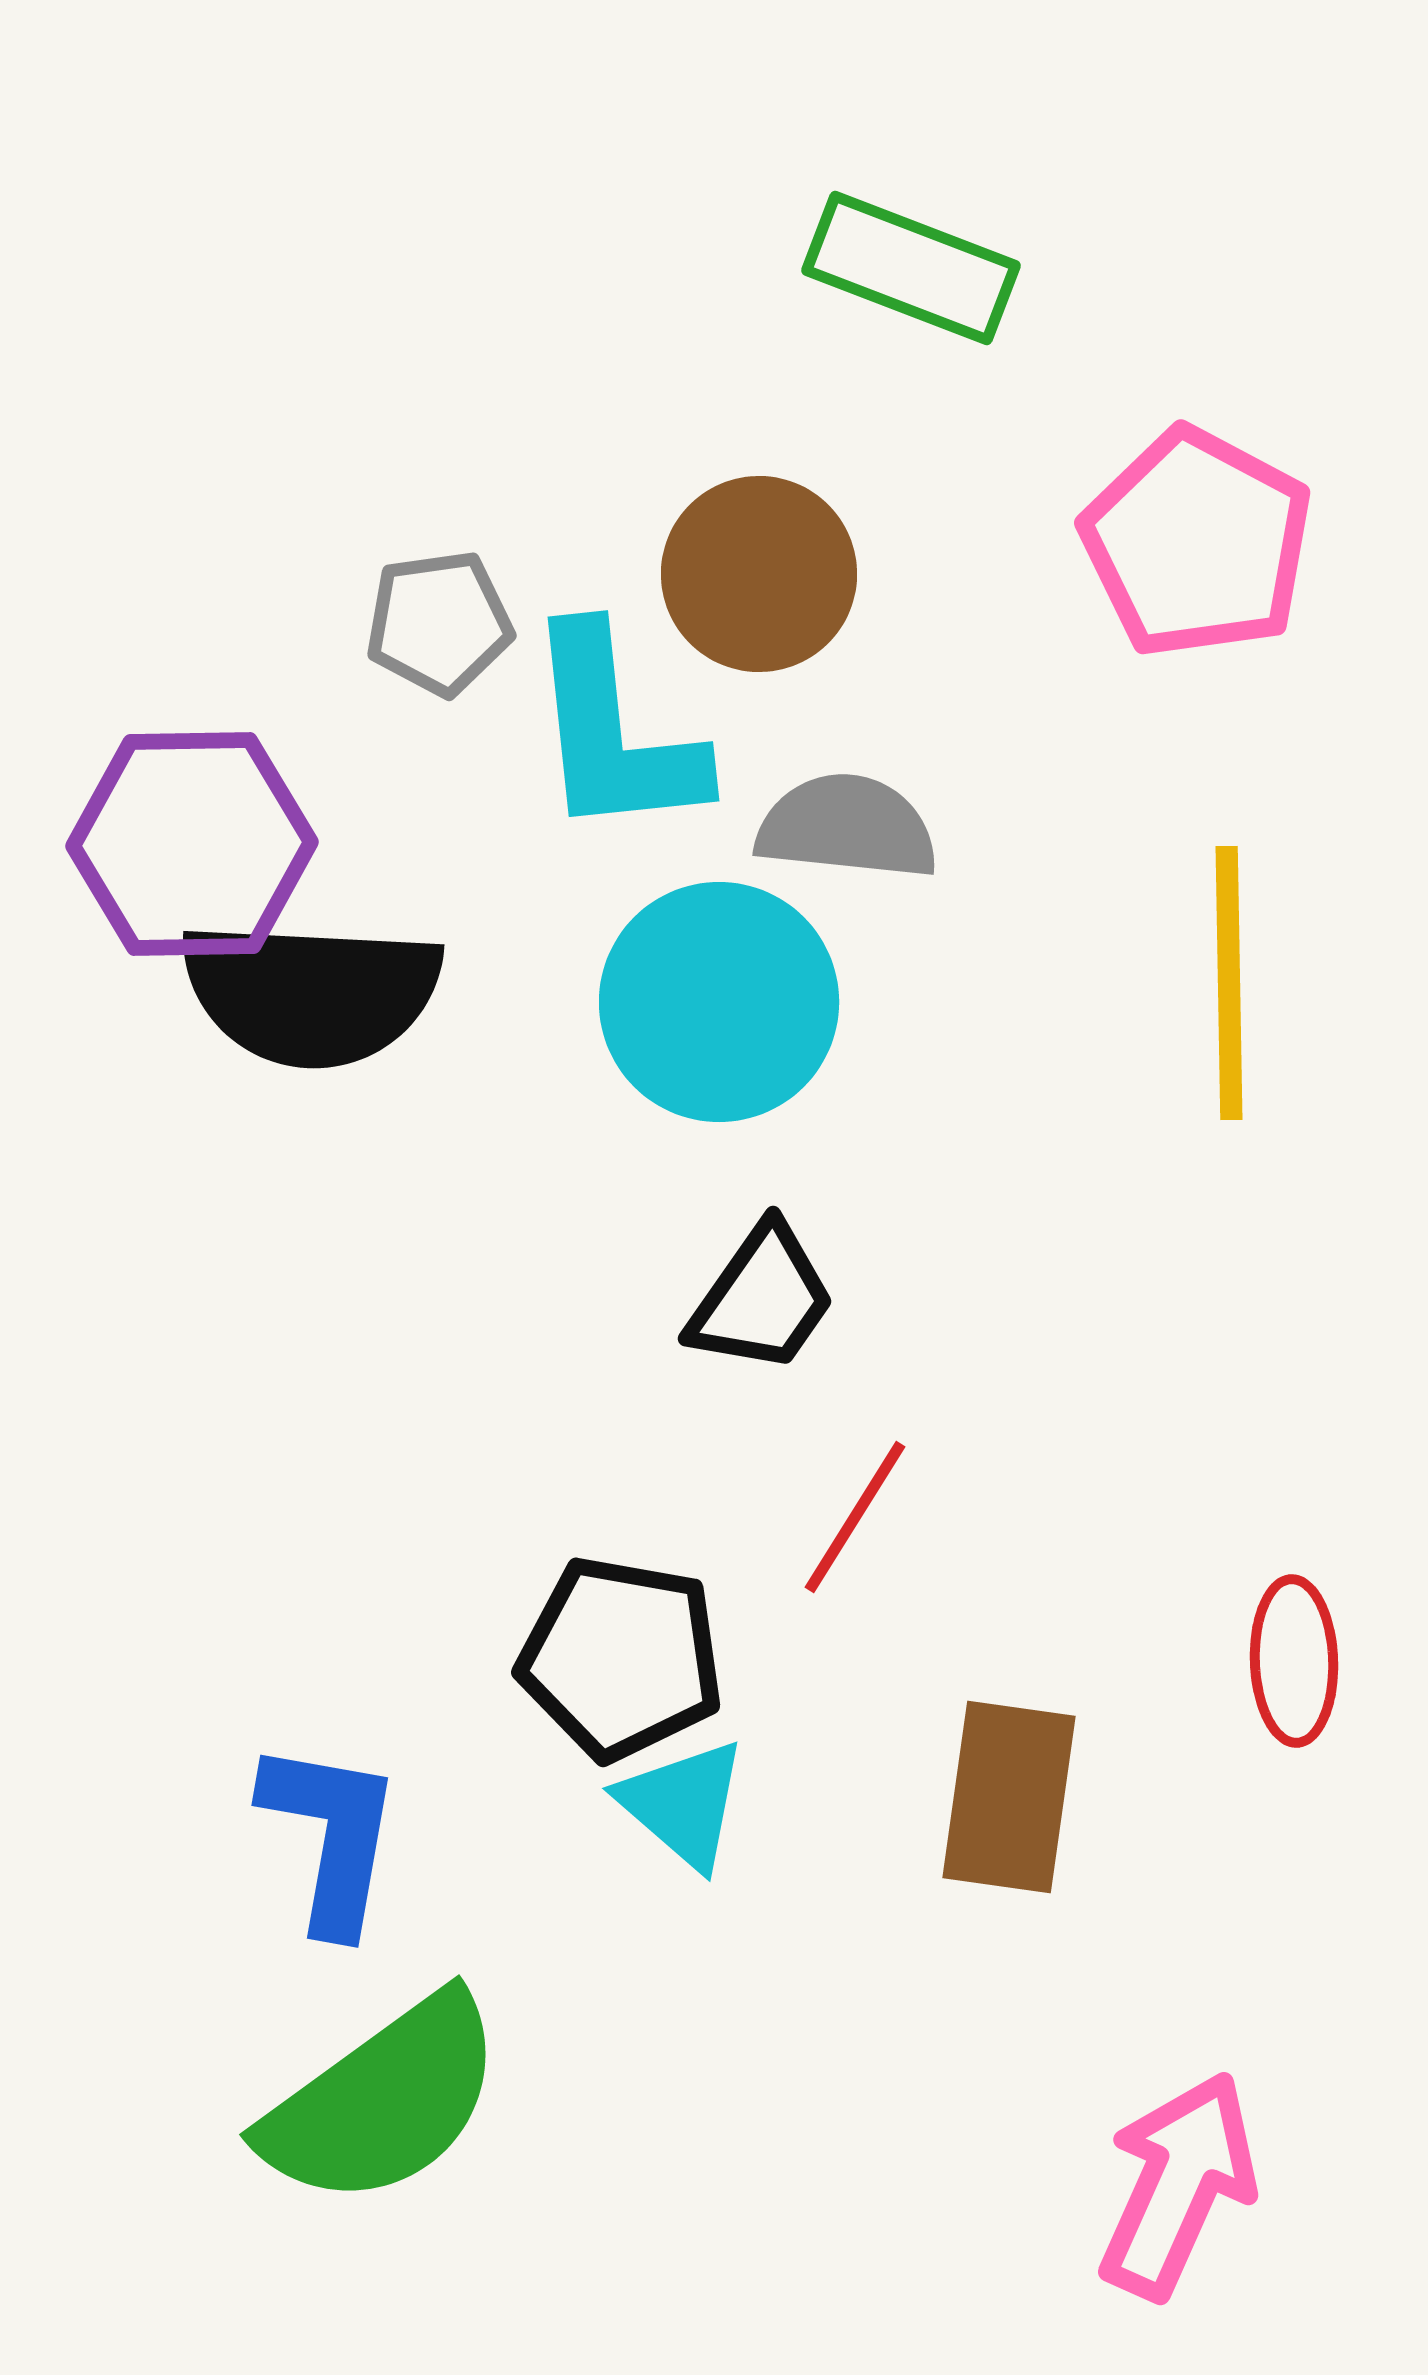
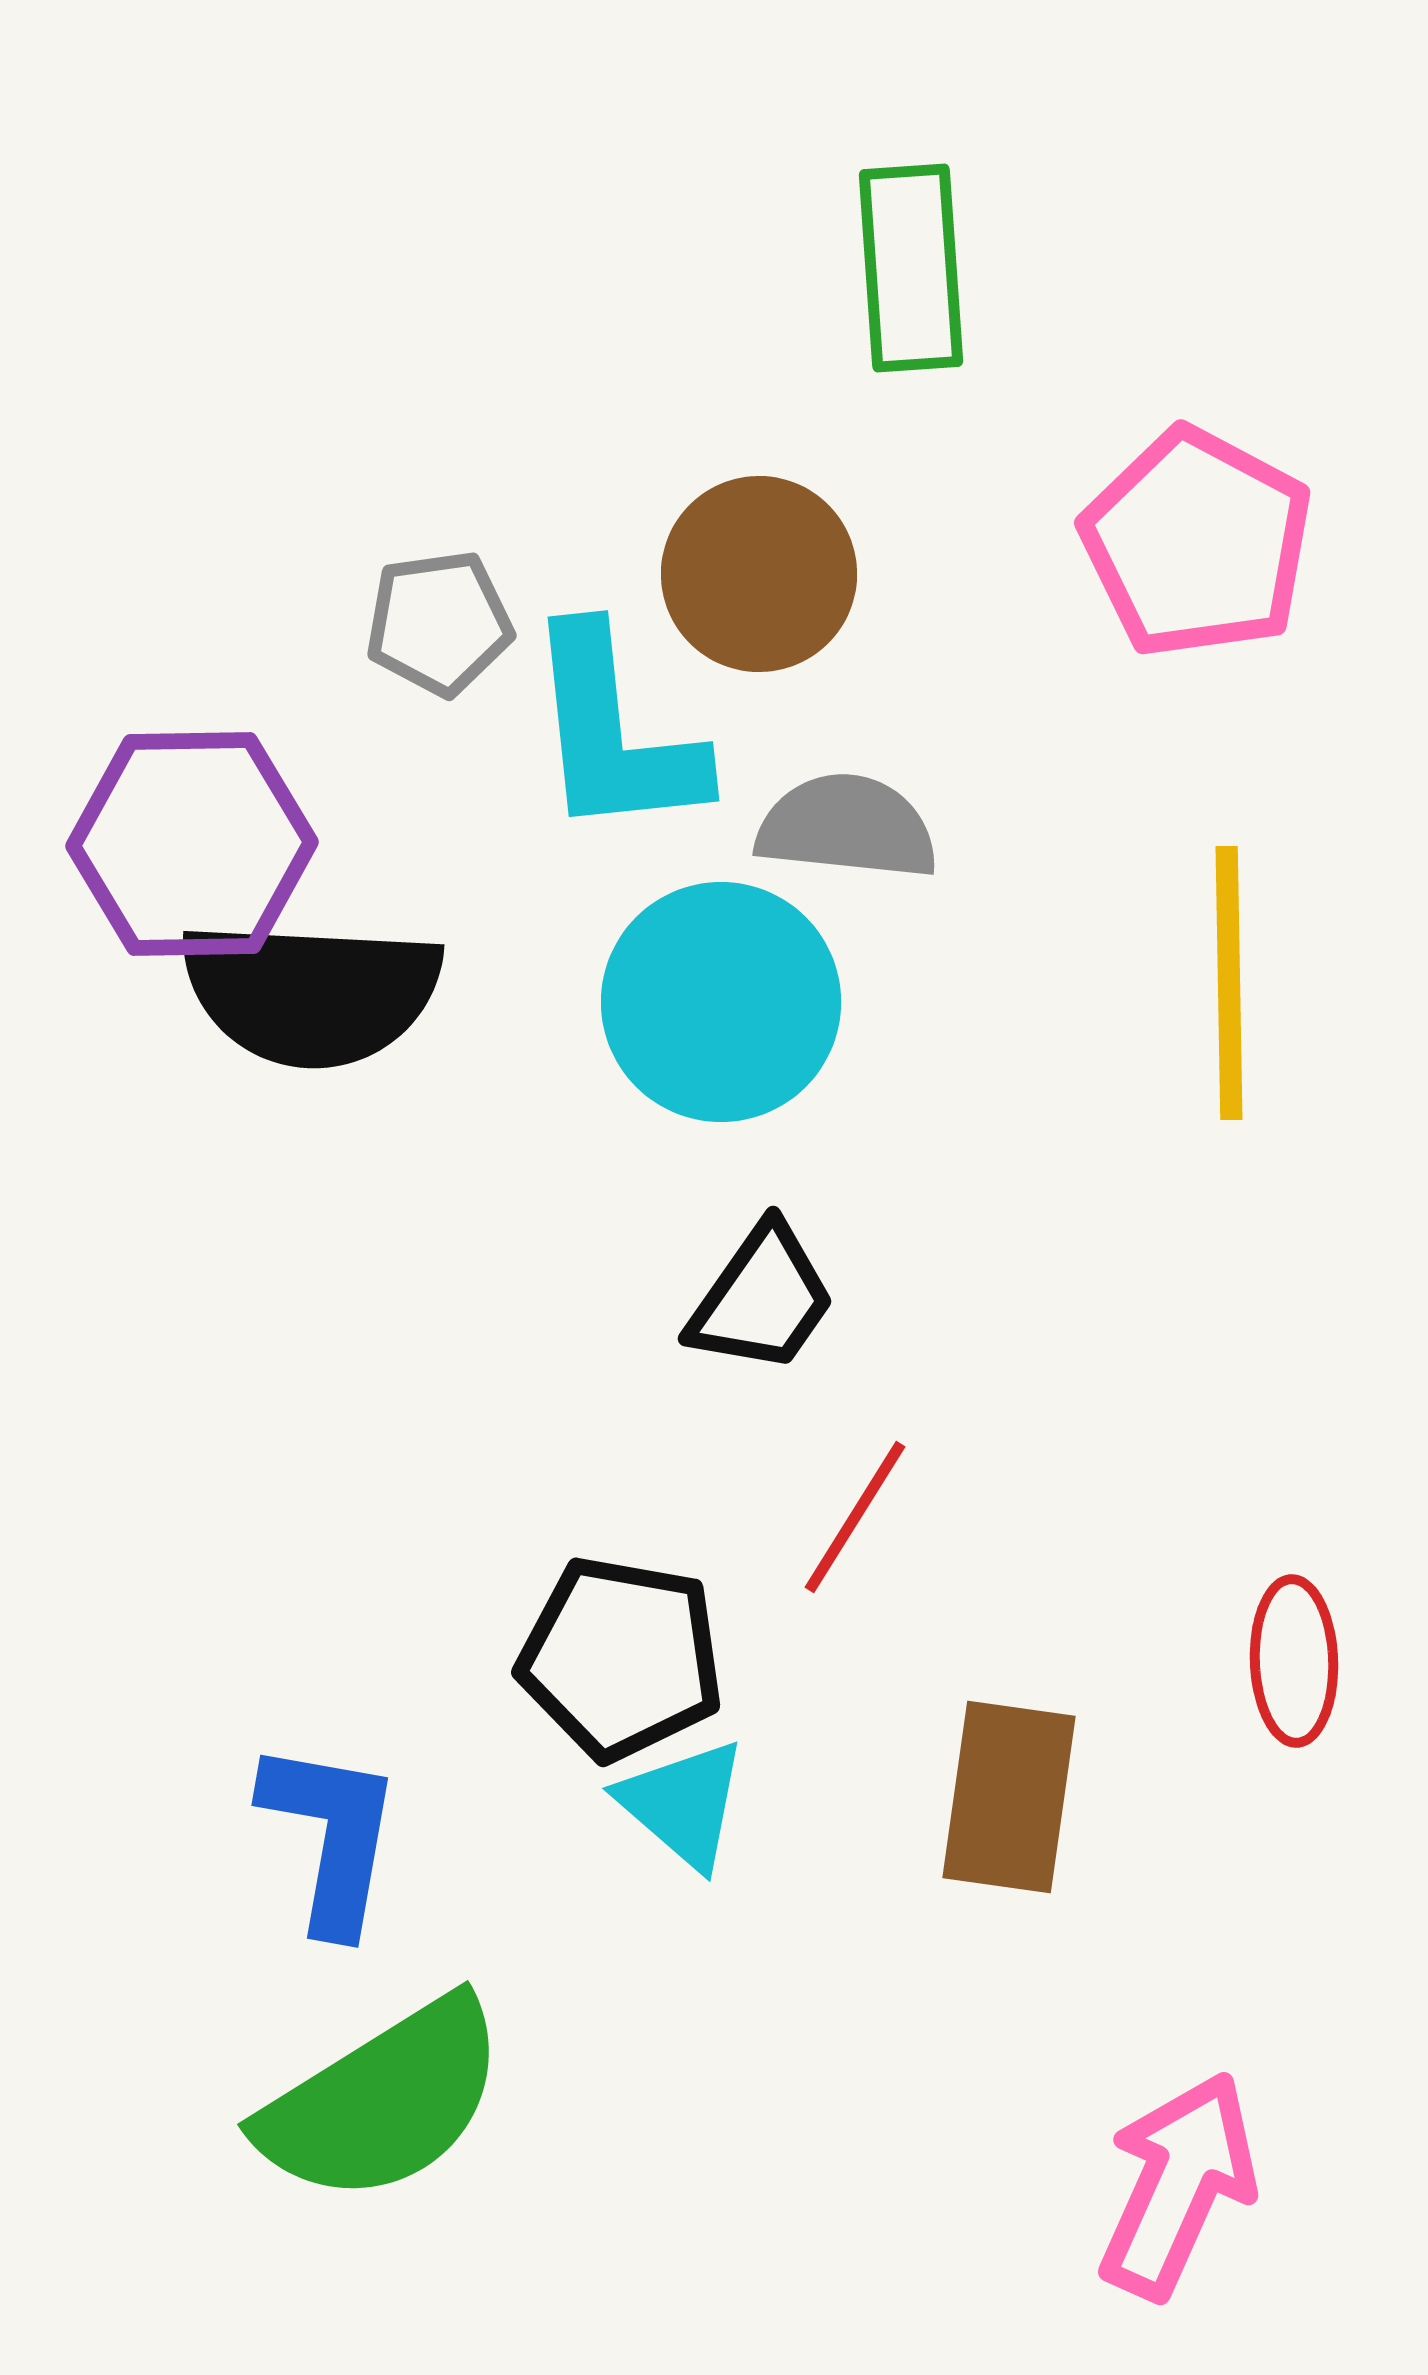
green rectangle: rotated 65 degrees clockwise
cyan circle: moved 2 px right
green semicircle: rotated 4 degrees clockwise
